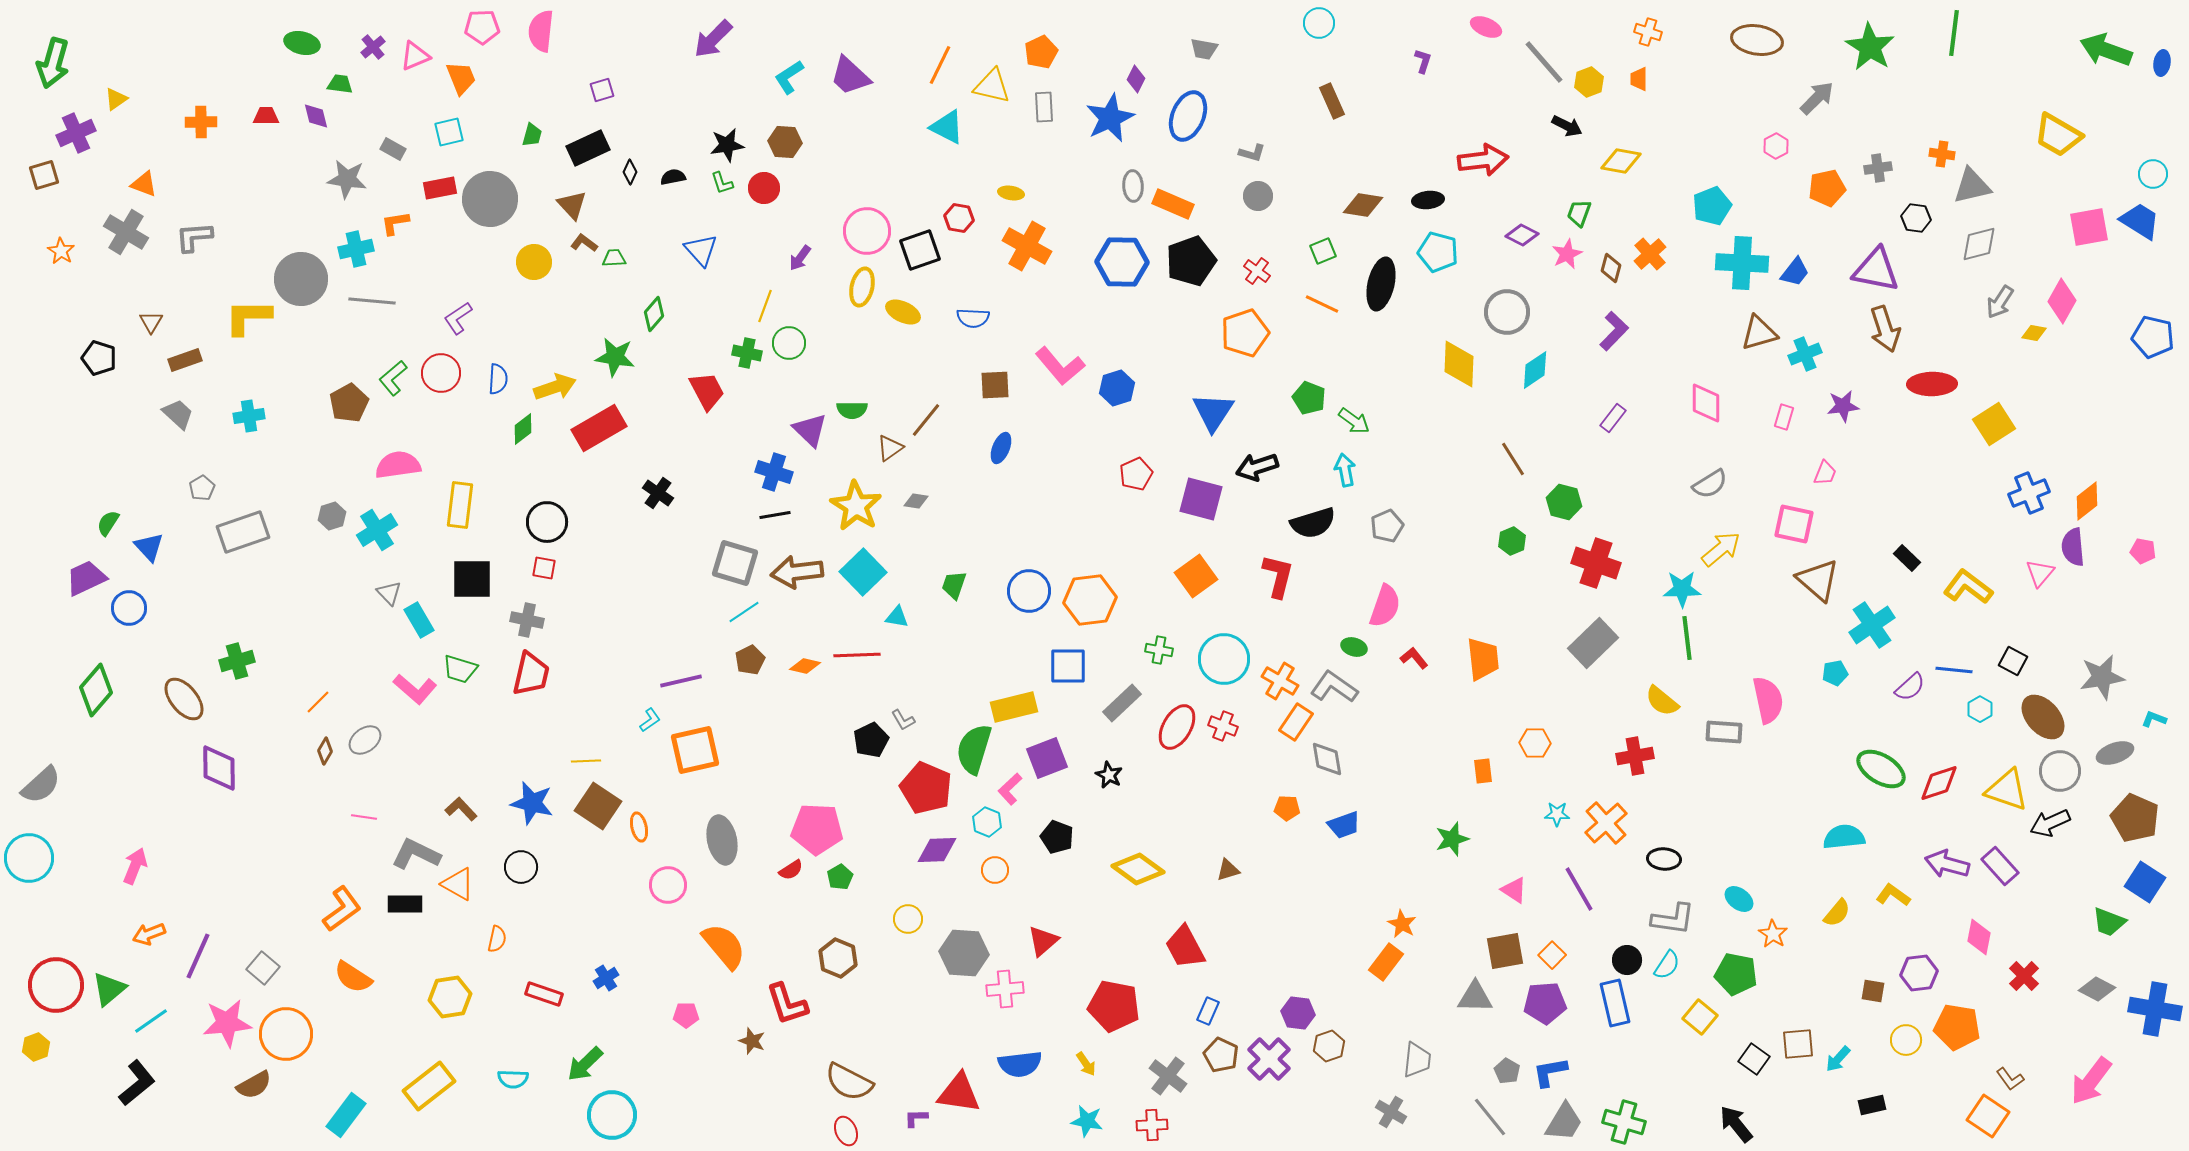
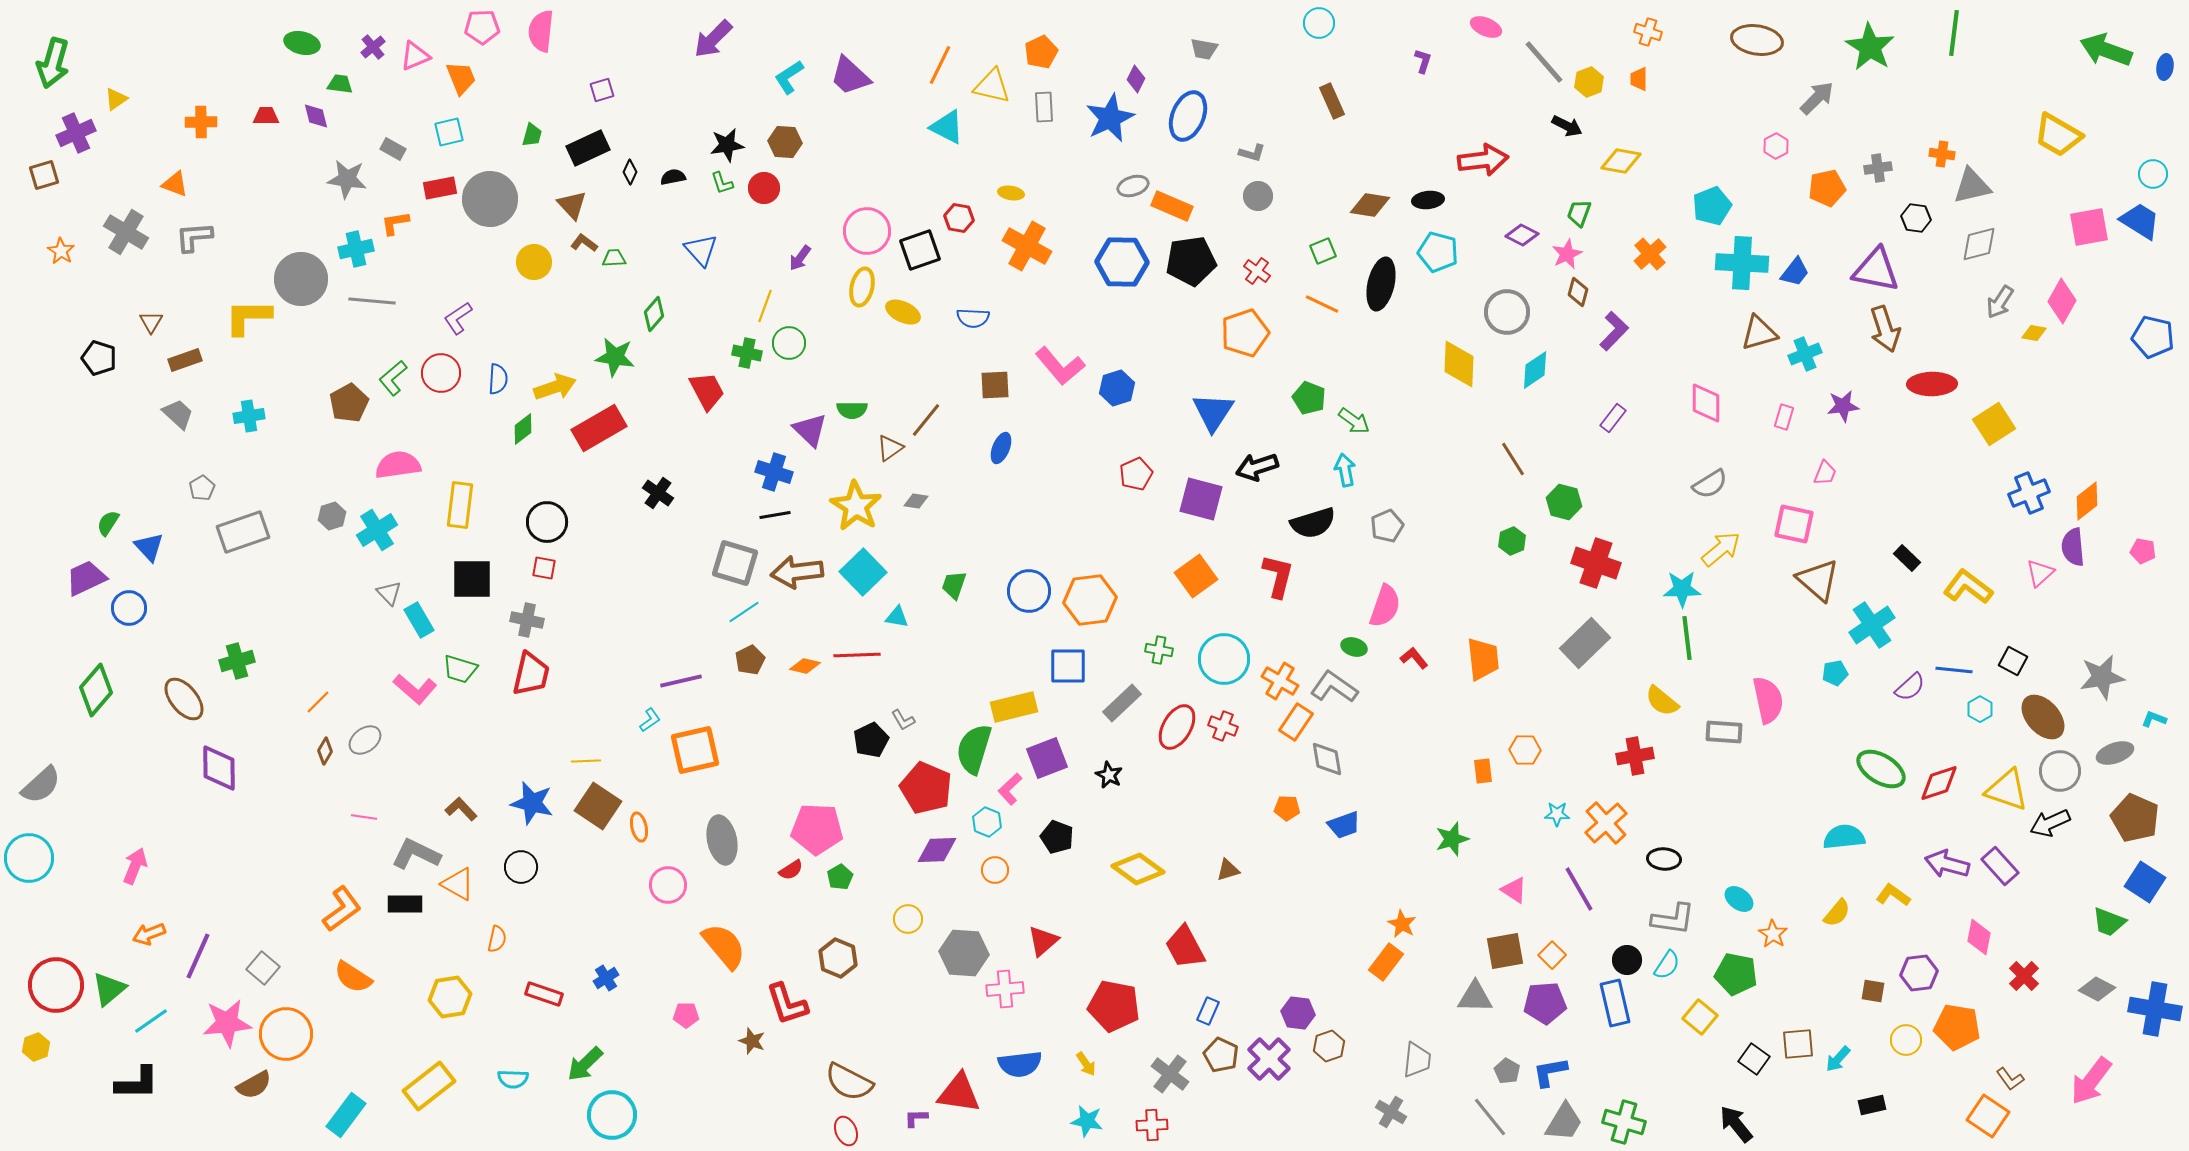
blue ellipse at (2162, 63): moved 3 px right, 4 px down
orange triangle at (144, 184): moved 31 px right
gray ellipse at (1133, 186): rotated 76 degrees clockwise
orange rectangle at (1173, 204): moved 1 px left, 2 px down
brown diamond at (1363, 205): moved 7 px right
black pentagon at (1191, 261): rotated 12 degrees clockwise
brown diamond at (1611, 268): moved 33 px left, 24 px down
pink triangle at (2040, 573): rotated 8 degrees clockwise
gray rectangle at (1593, 643): moved 8 px left
orange hexagon at (1535, 743): moved 10 px left, 7 px down
gray cross at (1168, 1076): moved 2 px right, 2 px up
black L-shape at (137, 1083): rotated 39 degrees clockwise
